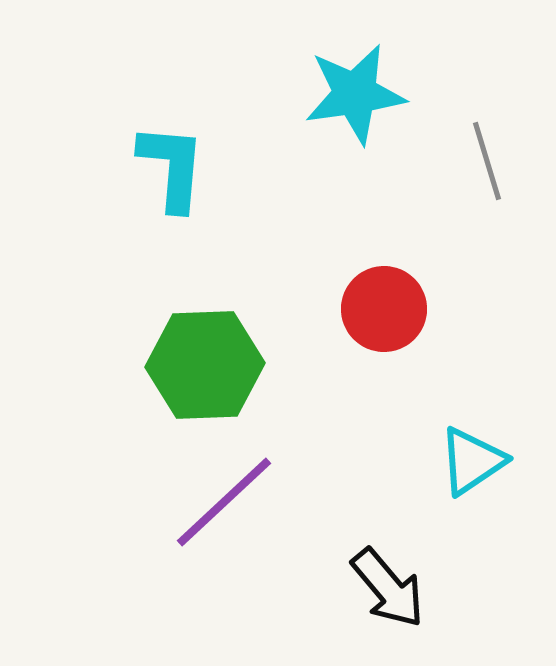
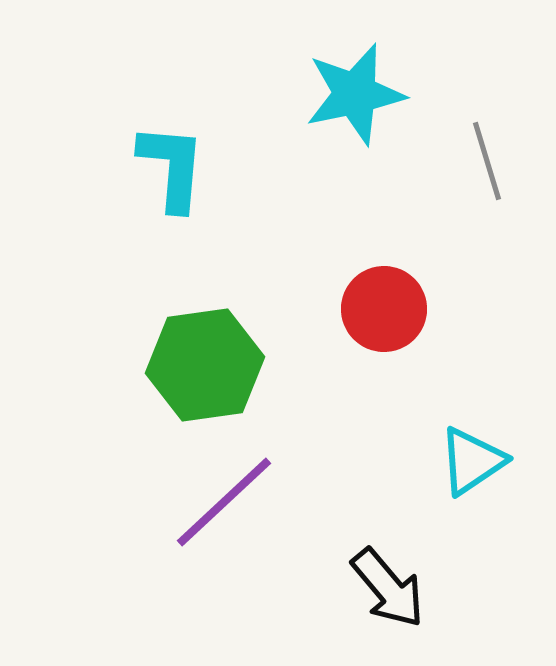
cyan star: rotated 4 degrees counterclockwise
green hexagon: rotated 6 degrees counterclockwise
